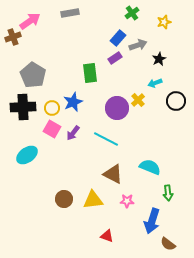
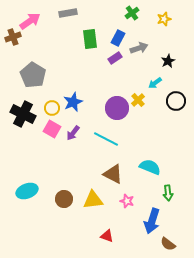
gray rectangle: moved 2 px left
yellow star: moved 3 px up
blue rectangle: rotated 14 degrees counterclockwise
gray arrow: moved 1 px right, 3 px down
black star: moved 9 px right, 2 px down
green rectangle: moved 34 px up
cyan arrow: rotated 16 degrees counterclockwise
black cross: moved 7 px down; rotated 30 degrees clockwise
cyan ellipse: moved 36 px down; rotated 15 degrees clockwise
pink star: rotated 16 degrees clockwise
